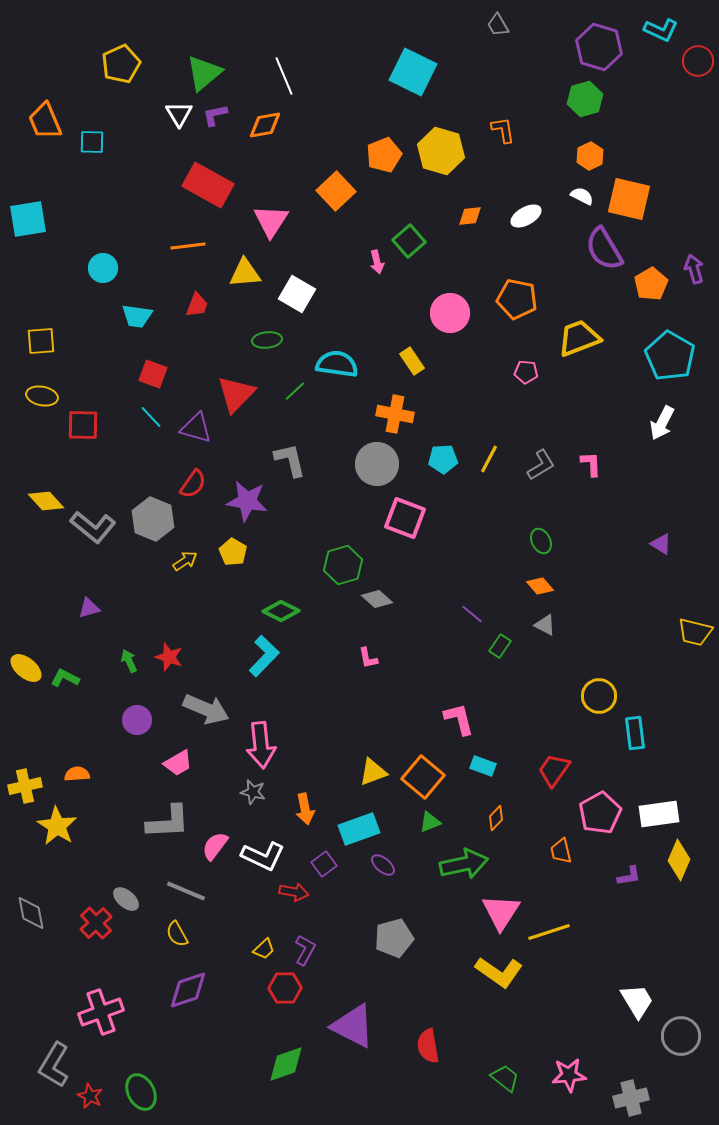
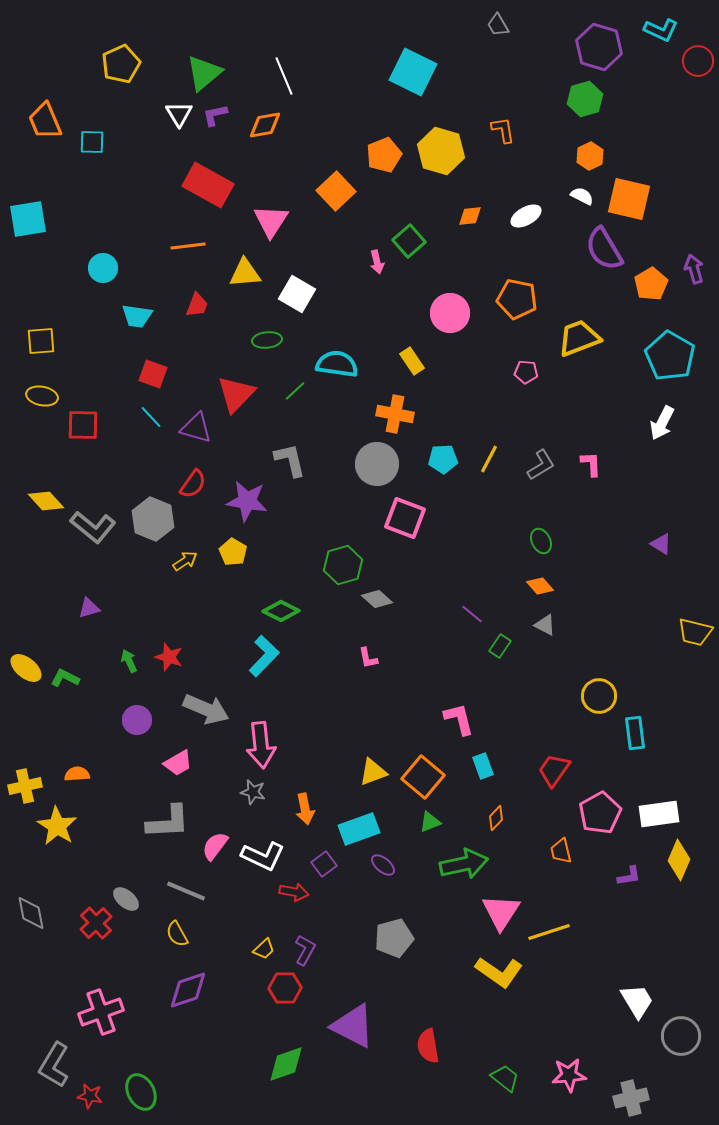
cyan rectangle at (483, 766): rotated 50 degrees clockwise
red star at (90, 1096): rotated 15 degrees counterclockwise
